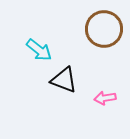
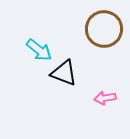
black triangle: moved 7 px up
